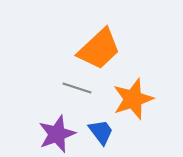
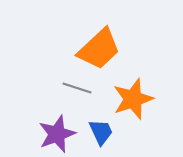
blue trapezoid: rotated 12 degrees clockwise
